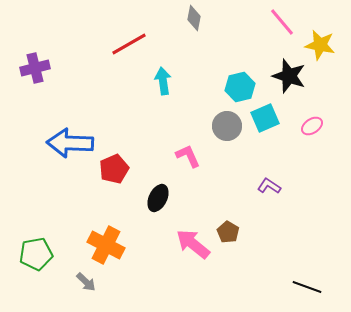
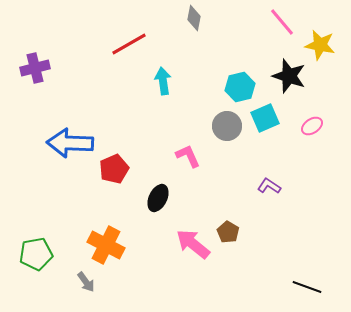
gray arrow: rotated 10 degrees clockwise
